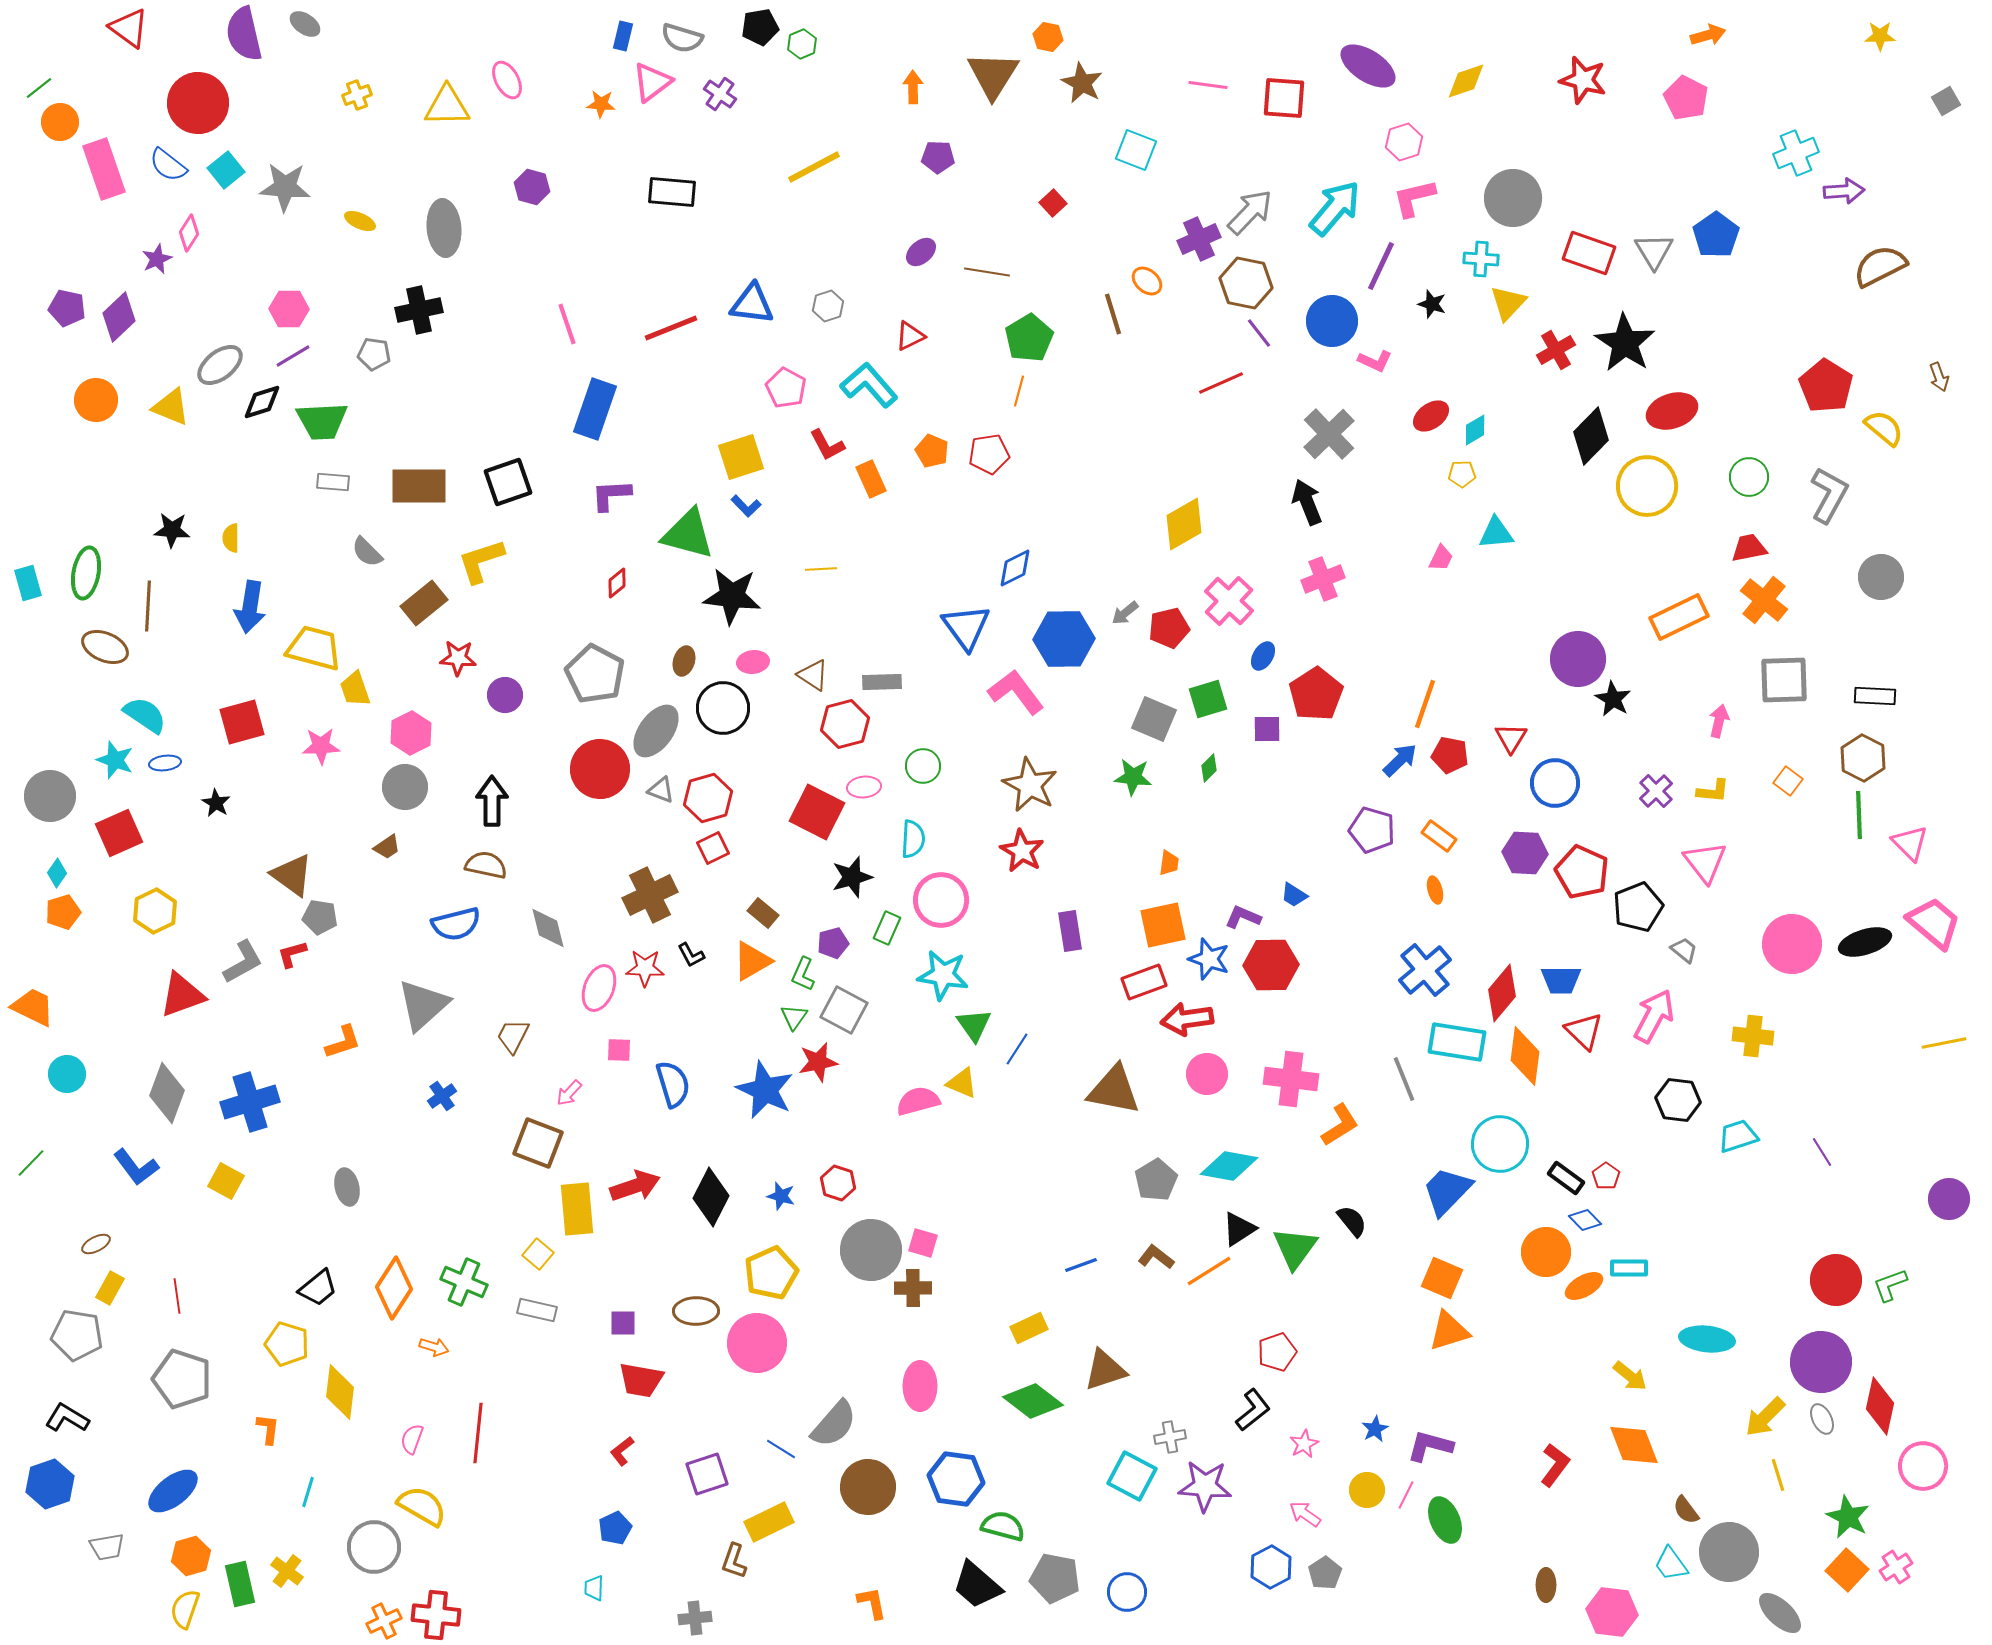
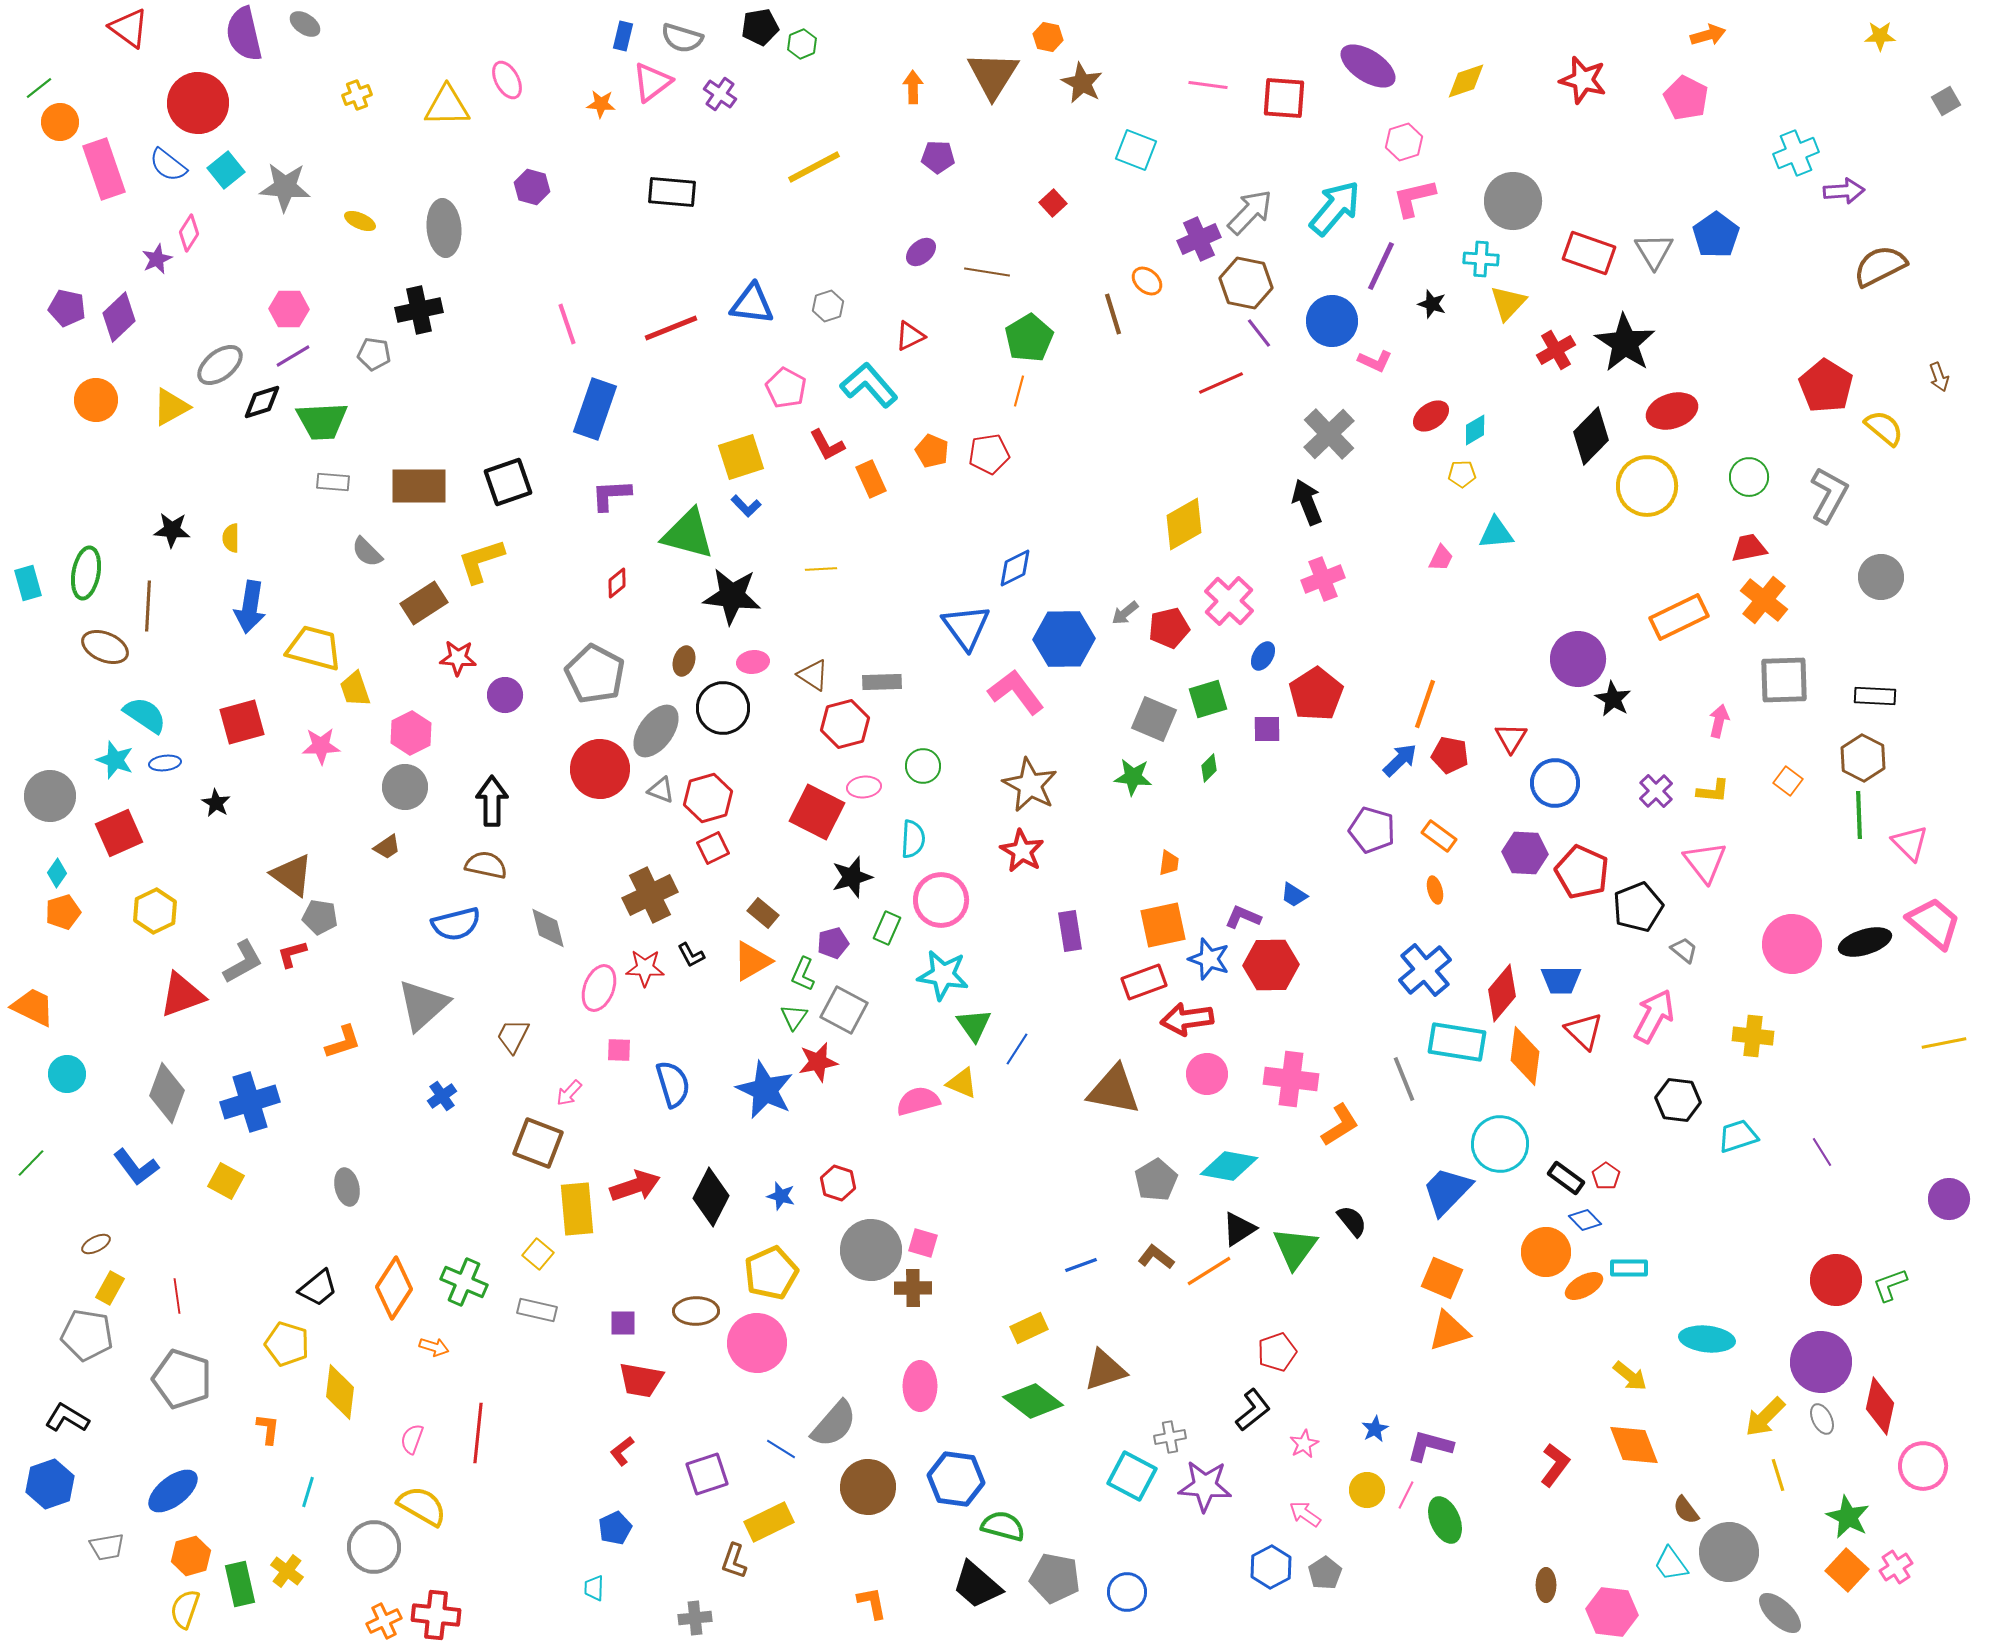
gray circle at (1513, 198): moved 3 px down
yellow triangle at (171, 407): rotated 51 degrees counterclockwise
brown rectangle at (424, 603): rotated 6 degrees clockwise
gray pentagon at (77, 1335): moved 10 px right
